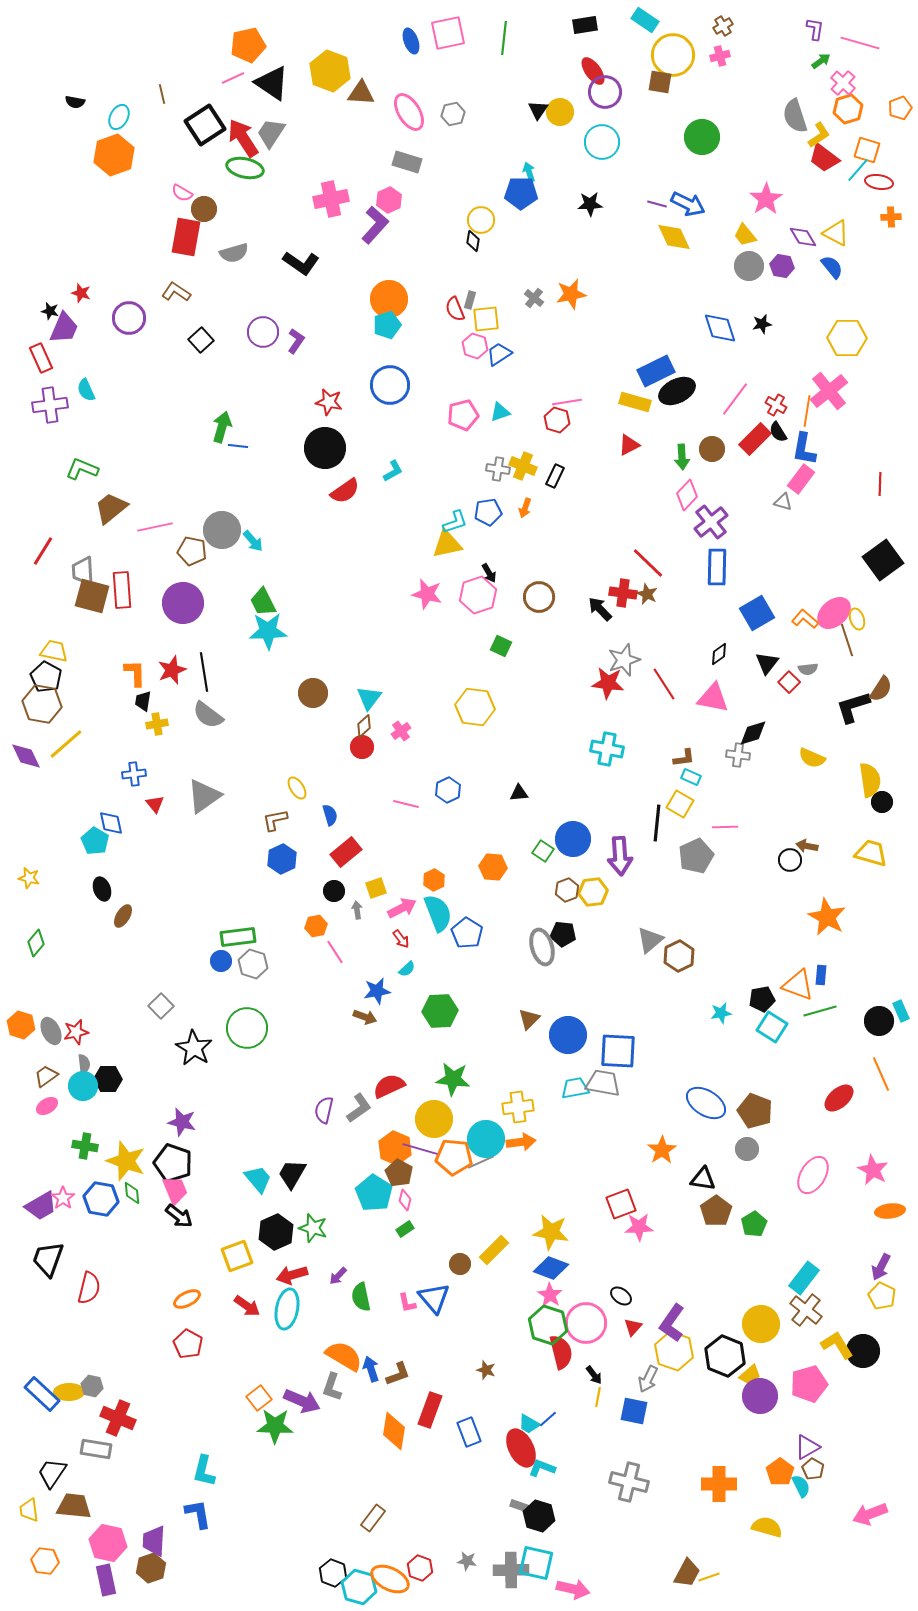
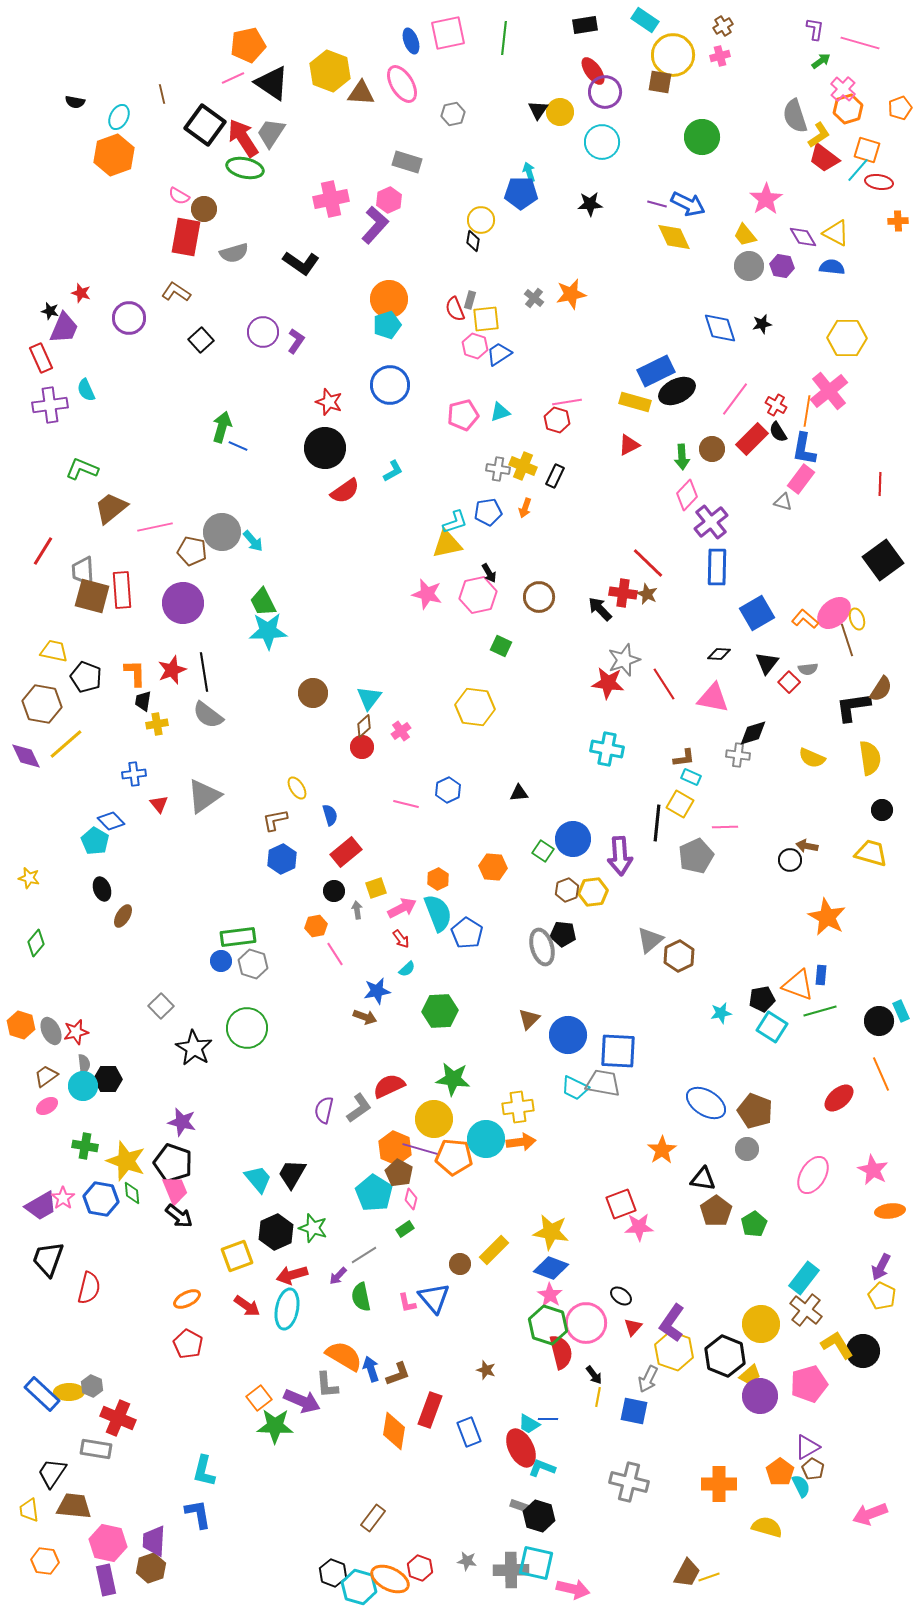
pink cross at (843, 83): moved 6 px down
pink ellipse at (409, 112): moved 7 px left, 28 px up
black square at (205, 125): rotated 21 degrees counterclockwise
pink semicircle at (182, 193): moved 3 px left, 3 px down
orange cross at (891, 217): moved 7 px right, 4 px down
blue semicircle at (832, 267): rotated 45 degrees counterclockwise
red star at (329, 402): rotated 8 degrees clockwise
red rectangle at (755, 439): moved 3 px left
blue line at (238, 446): rotated 18 degrees clockwise
gray circle at (222, 530): moved 2 px down
pink hexagon at (478, 595): rotated 6 degrees clockwise
black diamond at (719, 654): rotated 40 degrees clockwise
black pentagon at (46, 677): moved 40 px right; rotated 8 degrees counterclockwise
black L-shape at (853, 707): rotated 9 degrees clockwise
yellow semicircle at (870, 780): moved 22 px up
black circle at (882, 802): moved 8 px down
red triangle at (155, 804): moved 4 px right
blue diamond at (111, 823): moved 2 px up; rotated 32 degrees counterclockwise
orange hexagon at (434, 880): moved 4 px right, 1 px up
pink line at (335, 952): moved 2 px down
cyan trapezoid at (575, 1088): rotated 144 degrees counterclockwise
gray line at (481, 1162): moved 117 px left, 93 px down; rotated 8 degrees counterclockwise
pink diamond at (405, 1200): moved 6 px right, 1 px up
gray hexagon at (92, 1386): rotated 10 degrees clockwise
gray L-shape at (332, 1387): moved 5 px left, 2 px up; rotated 24 degrees counterclockwise
blue line at (548, 1419): rotated 42 degrees clockwise
